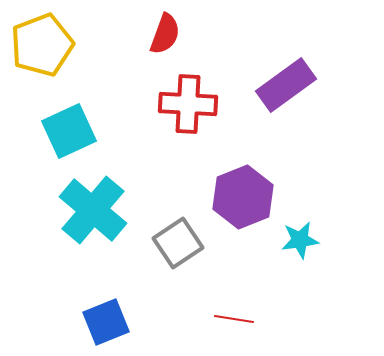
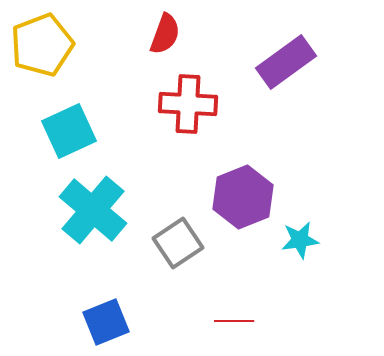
purple rectangle: moved 23 px up
red line: moved 2 px down; rotated 9 degrees counterclockwise
